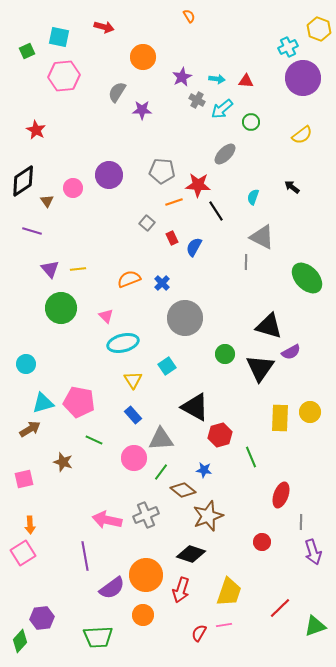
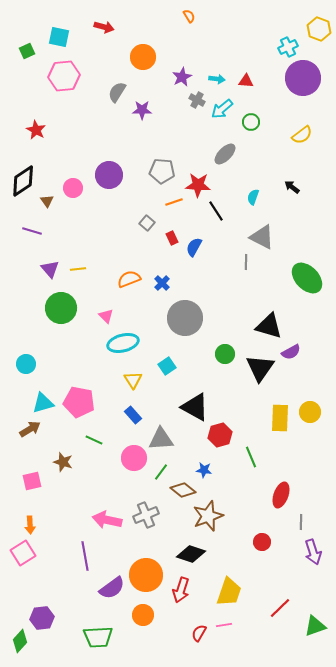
pink square at (24, 479): moved 8 px right, 2 px down
